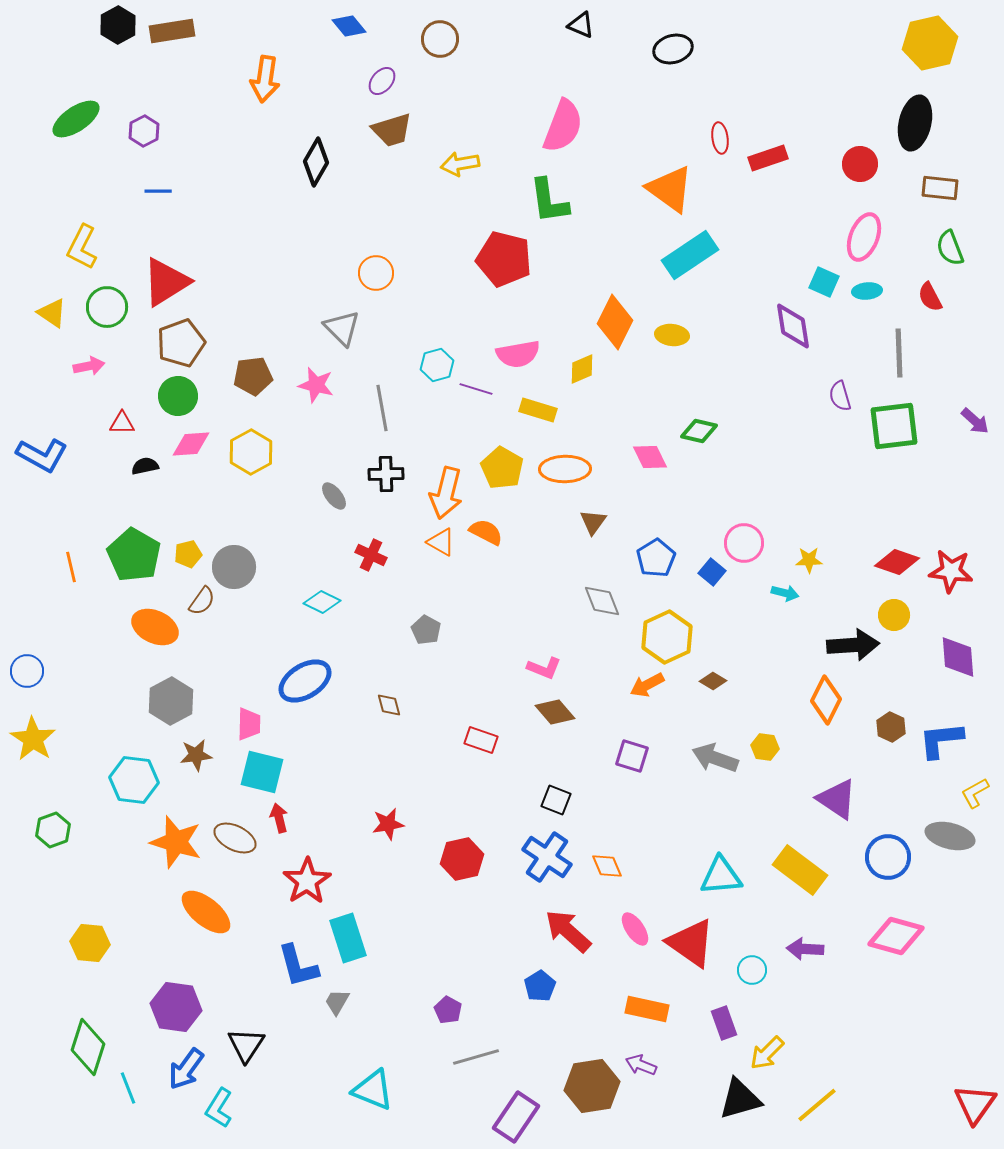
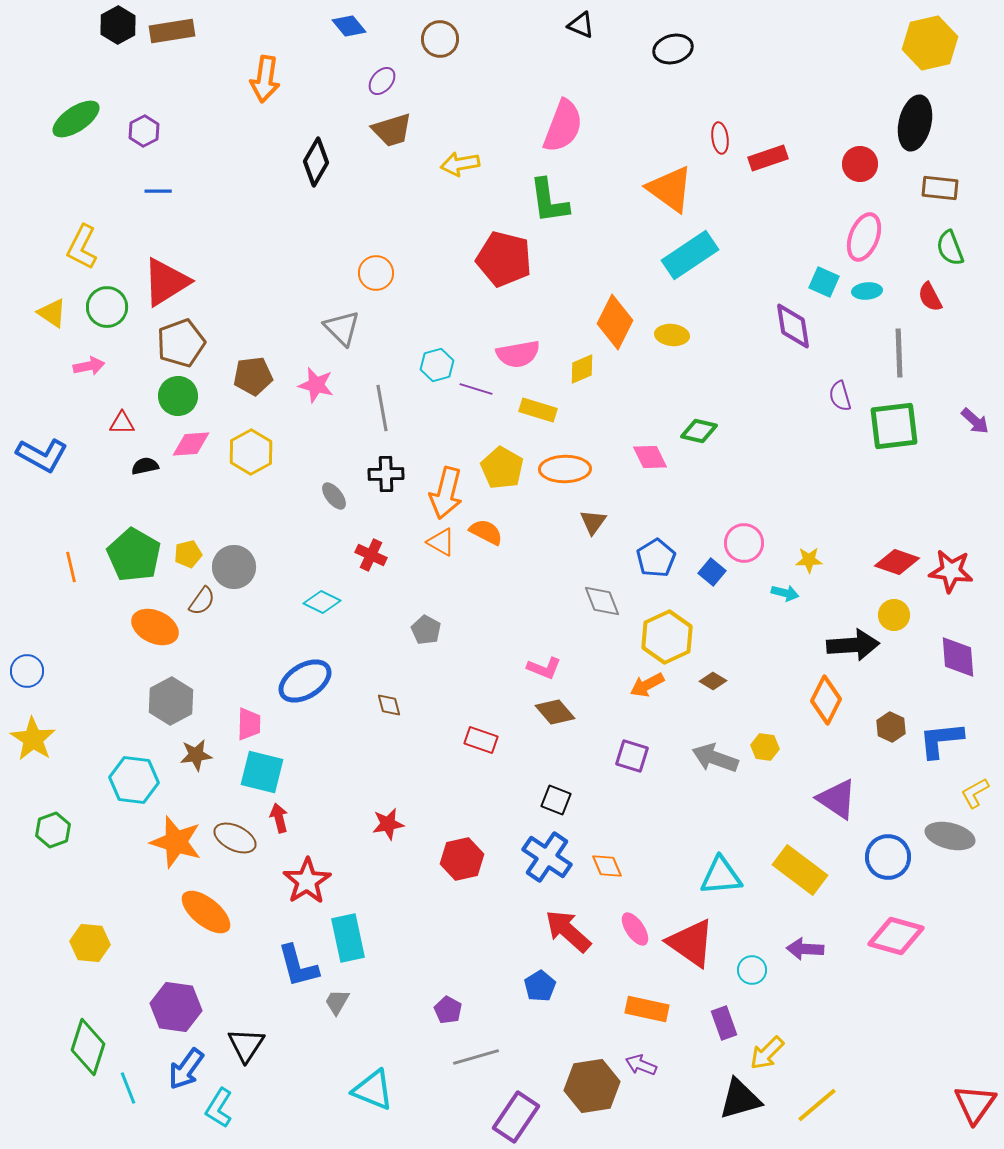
cyan rectangle at (348, 938): rotated 6 degrees clockwise
